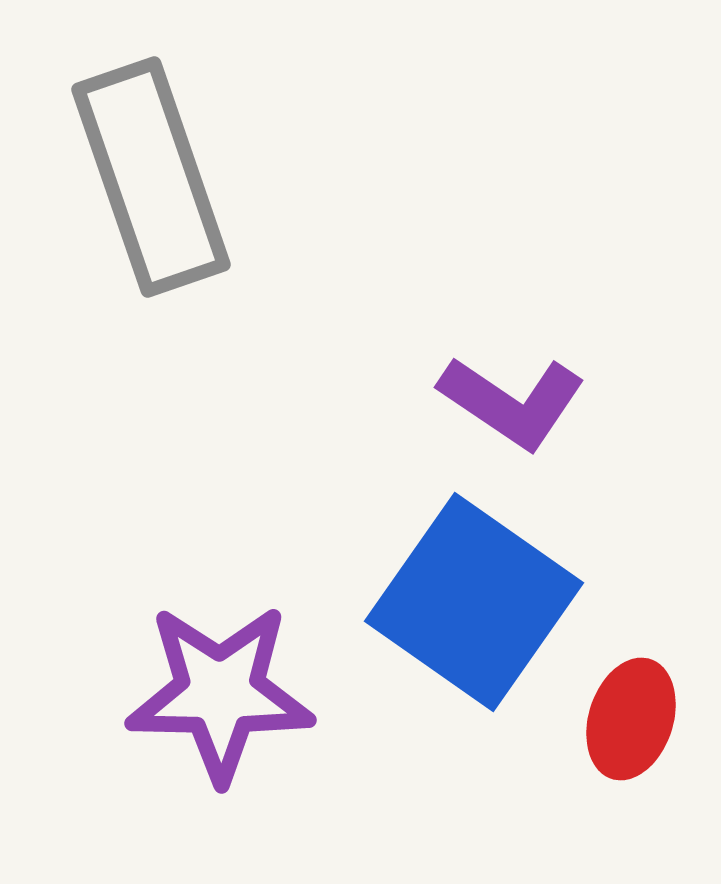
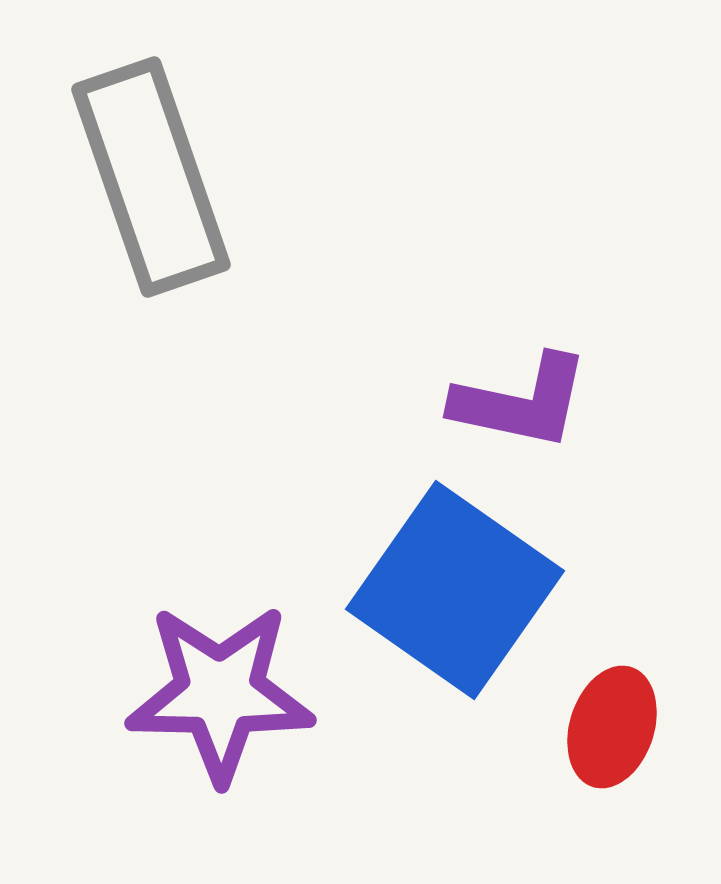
purple L-shape: moved 9 px right; rotated 22 degrees counterclockwise
blue square: moved 19 px left, 12 px up
red ellipse: moved 19 px left, 8 px down
